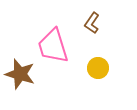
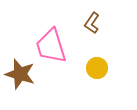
pink trapezoid: moved 2 px left
yellow circle: moved 1 px left
